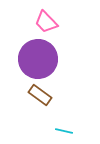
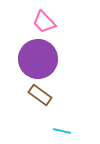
pink trapezoid: moved 2 px left
cyan line: moved 2 px left
